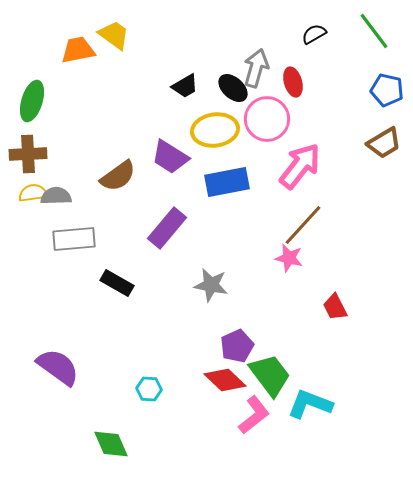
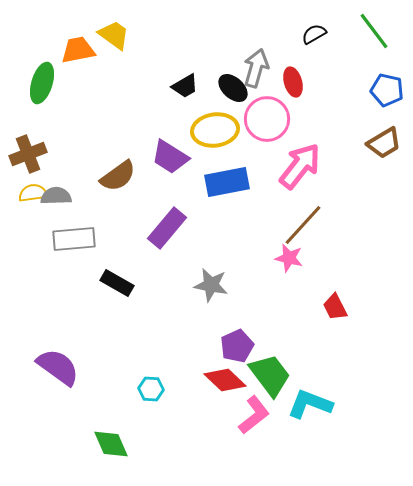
green ellipse: moved 10 px right, 18 px up
brown cross: rotated 18 degrees counterclockwise
cyan hexagon: moved 2 px right
